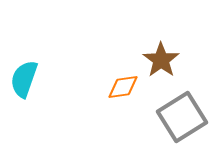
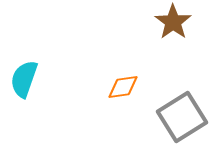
brown star: moved 12 px right, 38 px up
